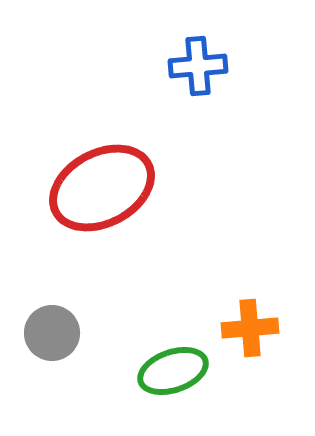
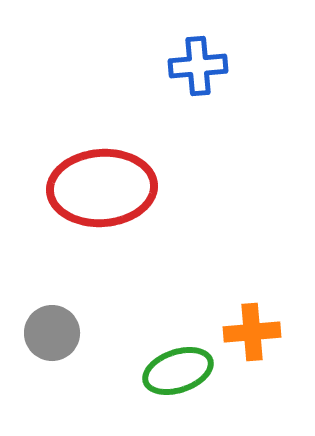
red ellipse: rotated 24 degrees clockwise
orange cross: moved 2 px right, 4 px down
green ellipse: moved 5 px right
